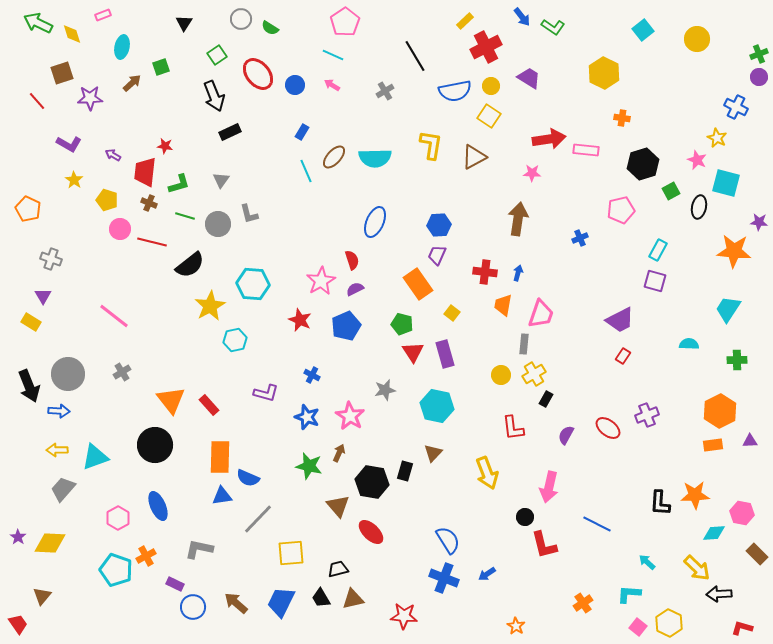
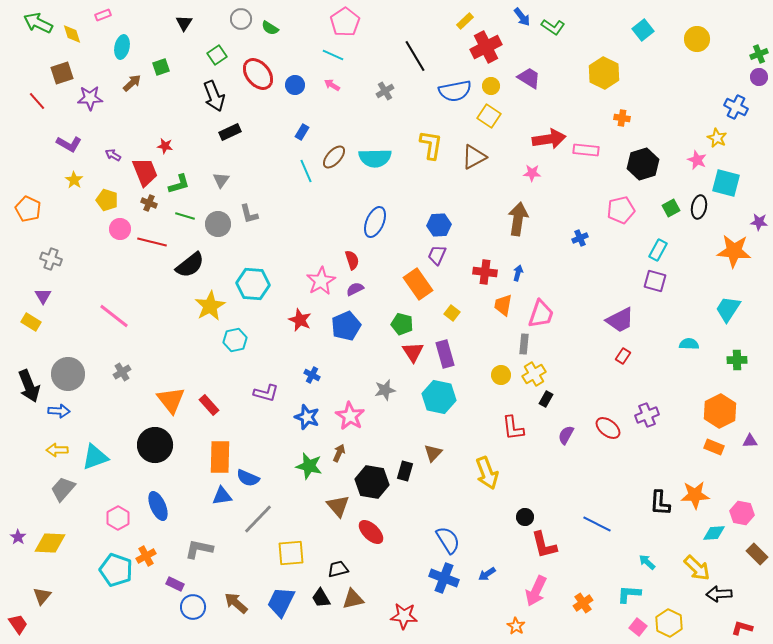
red trapezoid at (145, 172): rotated 152 degrees clockwise
green square at (671, 191): moved 17 px down
cyan hexagon at (437, 406): moved 2 px right, 9 px up
orange rectangle at (713, 445): moved 1 px right, 2 px down; rotated 30 degrees clockwise
pink arrow at (549, 487): moved 13 px left, 104 px down; rotated 12 degrees clockwise
